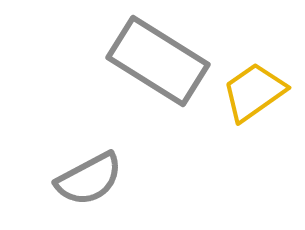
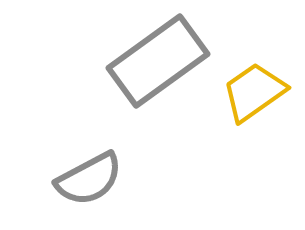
gray rectangle: rotated 68 degrees counterclockwise
